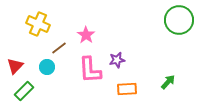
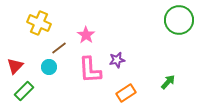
yellow cross: moved 1 px right, 1 px up
cyan circle: moved 2 px right
orange rectangle: moved 1 px left, 4 px down; rotated 30 degrees counterclockwise
